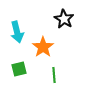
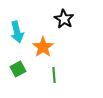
green square: moved 1 px left; rotated 14 degrees counterclockwise
